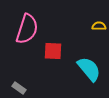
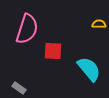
yellow semicircle: moved 2 px up
